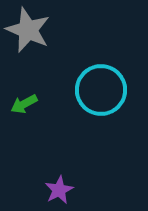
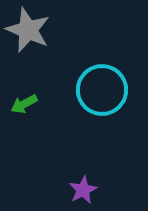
cyan circle: moved 1 px right
purple star: moved 24 px right
